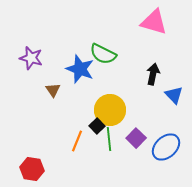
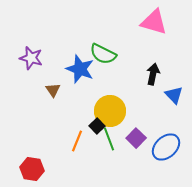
yellow circle: moved 1 px down
green line: rotated 15 degrees counterclockwise
